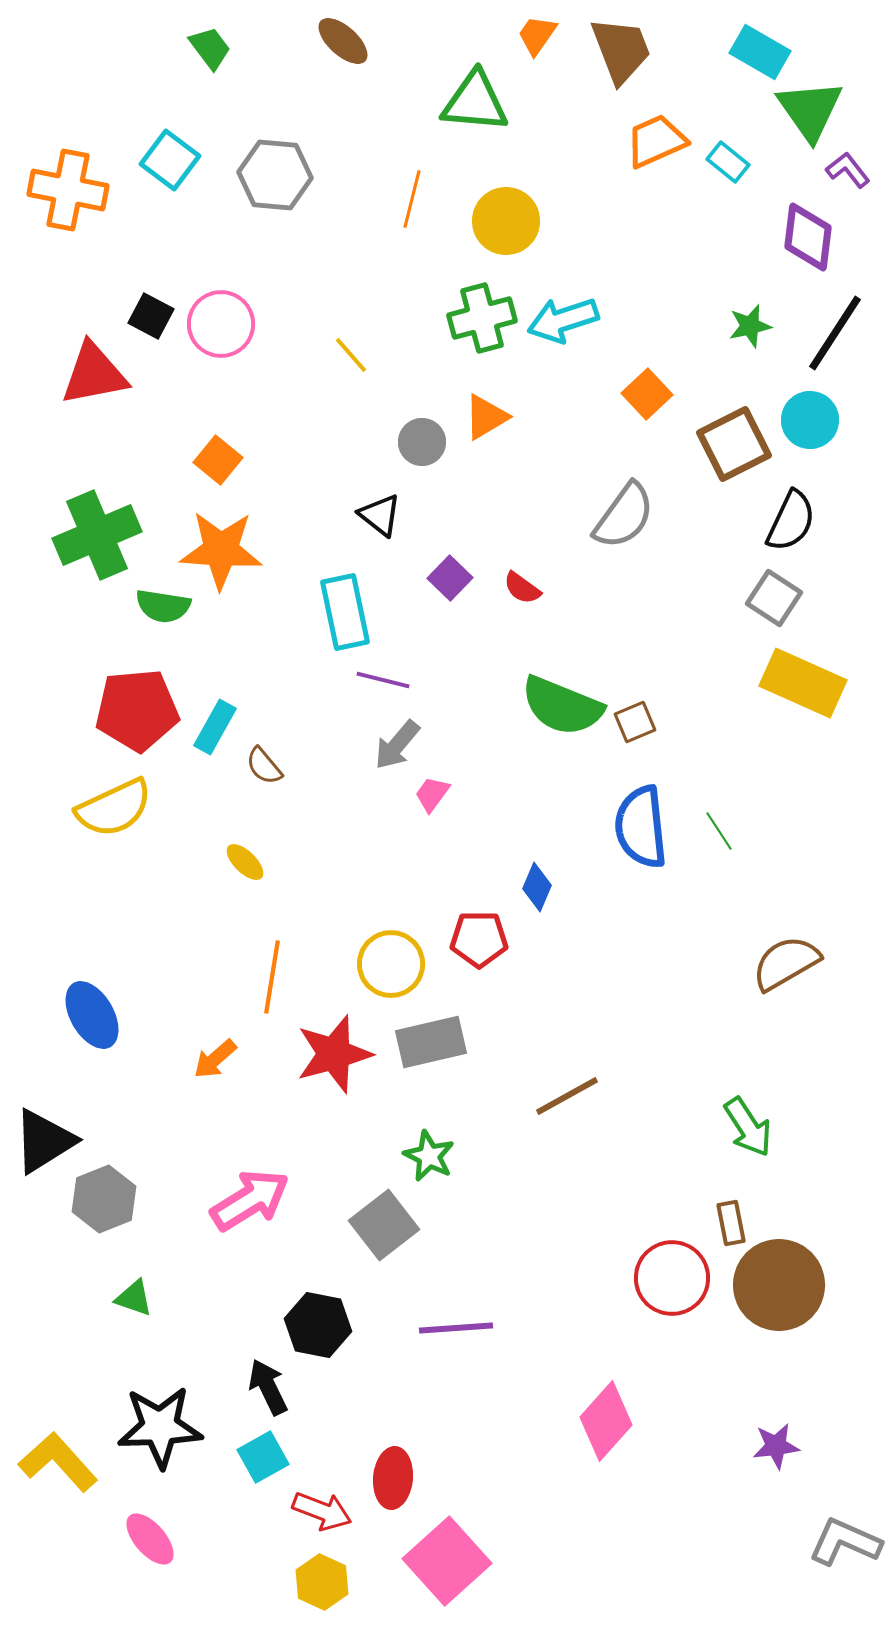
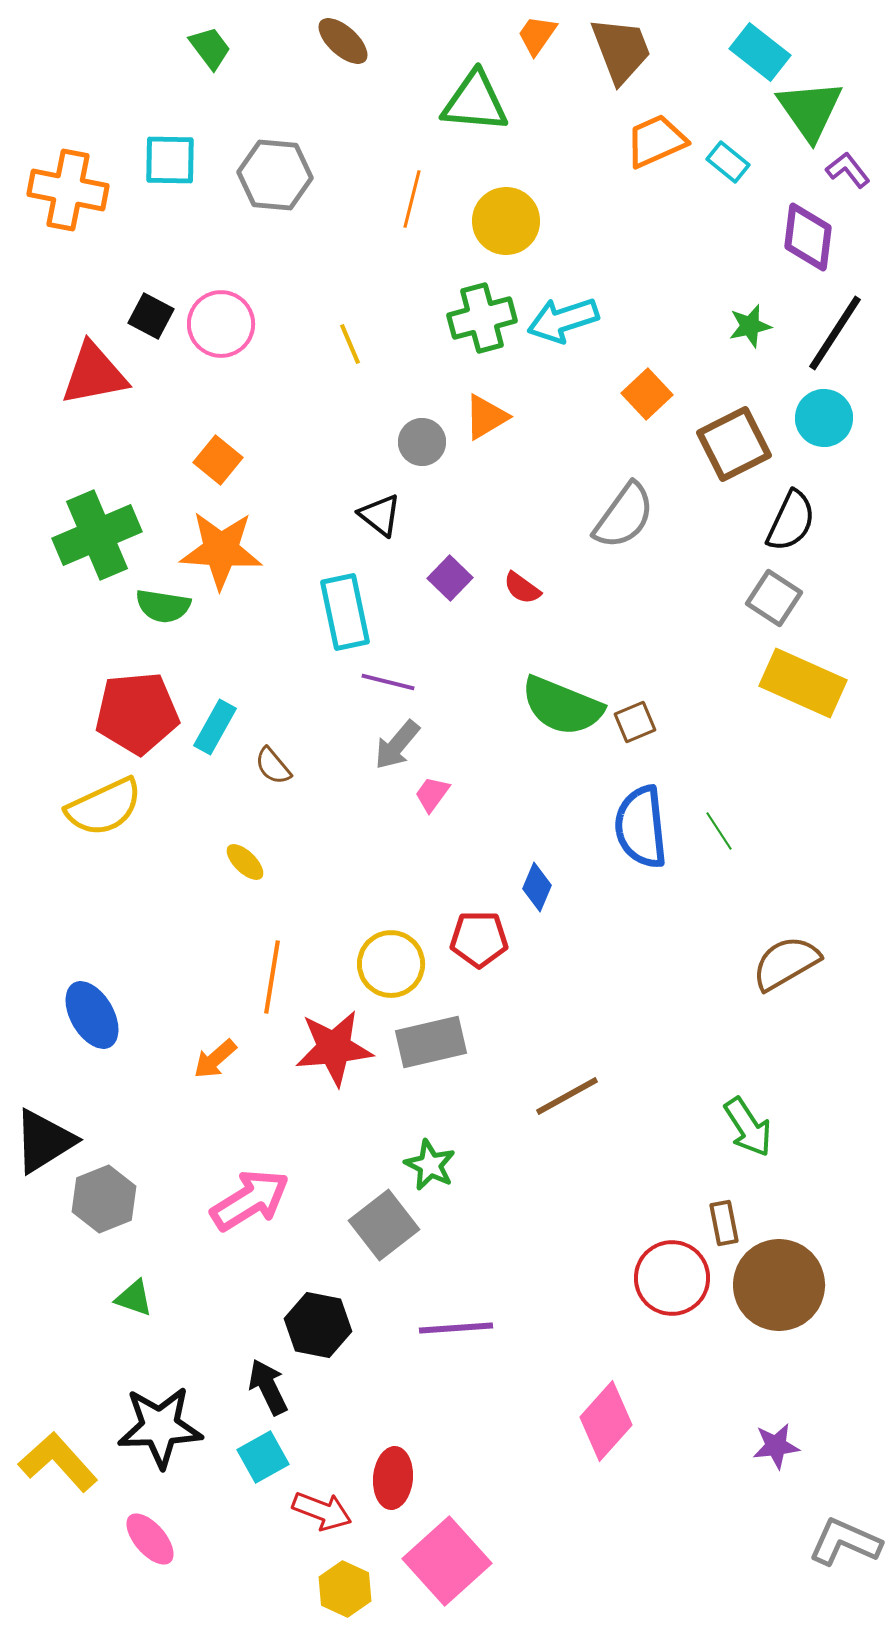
cyan rectangle at (760, 52): rotated 8 degrees clockwise
cyan square at (170, 160): rotated 36 degrees counterclockwise
yellow line at (351, 355): moved 1 px left, 11 px up; rotated 18 degrees clockwise
cyan circle at (810, 420): moved 14 px right, 2 px up
purple line at (383, 680): moved 5 px right, 2 px down
red pentagon at (137, 710): moved 3 px down
brown semicircle at (264, 766): moved 9 px right
yellow semicircle at (114, 808): moved 10 px left, 1 px up
red star at (334, 1054): moved 6 px up; rotated 10 degrees clockwise
green star at (429, 1156): moved 1 px right, 9 px down
brown rectangle at (731, 1223): moved 7 px left
yellow hexagon at (322, 1582): moved 23 px right, 7 px down
